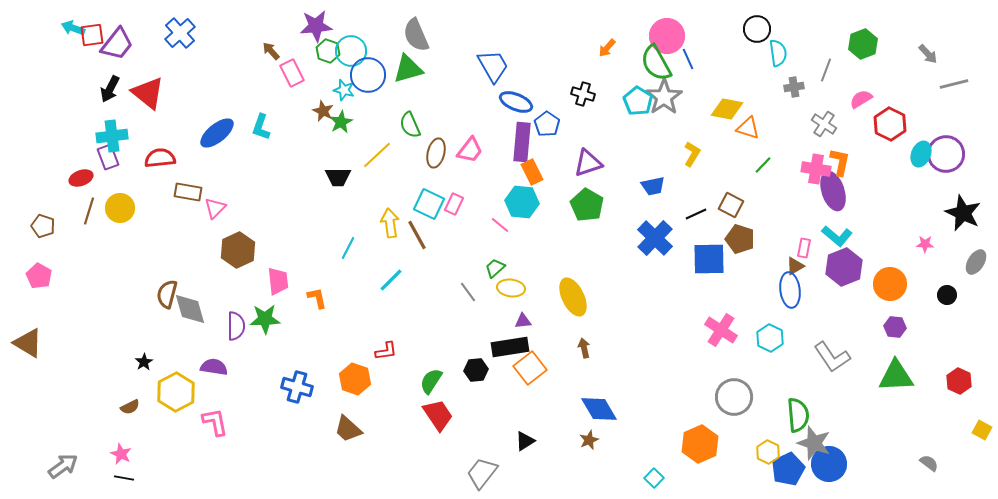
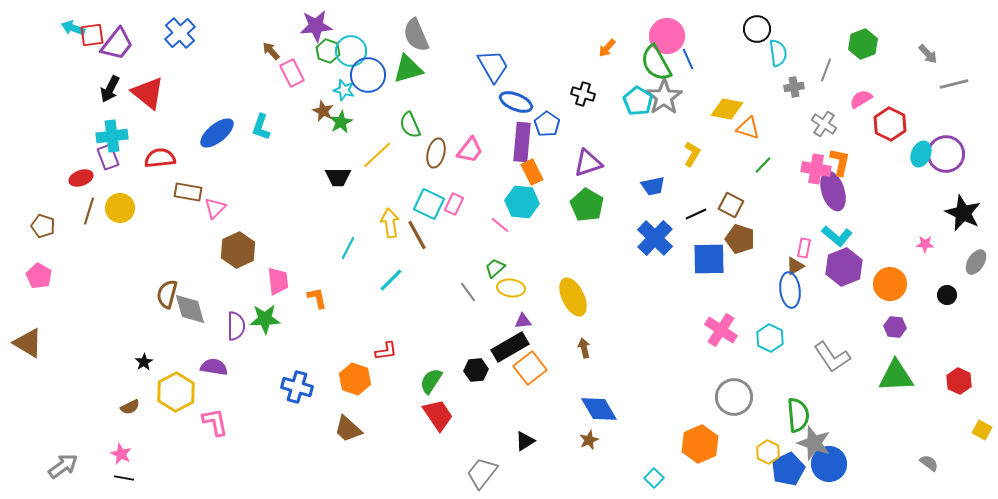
black rectangle at (510, 347): rotated 21 degrees counterclockwise
